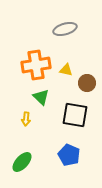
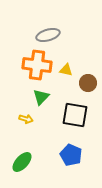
gray ellipse: moved 17 px left, 6 px down
orange cross: moved 1 px right; rotated 16 degrees clockwise
brown circle: moved 1 px right
green triangle: rotated 30 degrees clockwise
yellow arrow: rotated 80 degrees counterclockwise
blue pentagon: moved 2 px right
